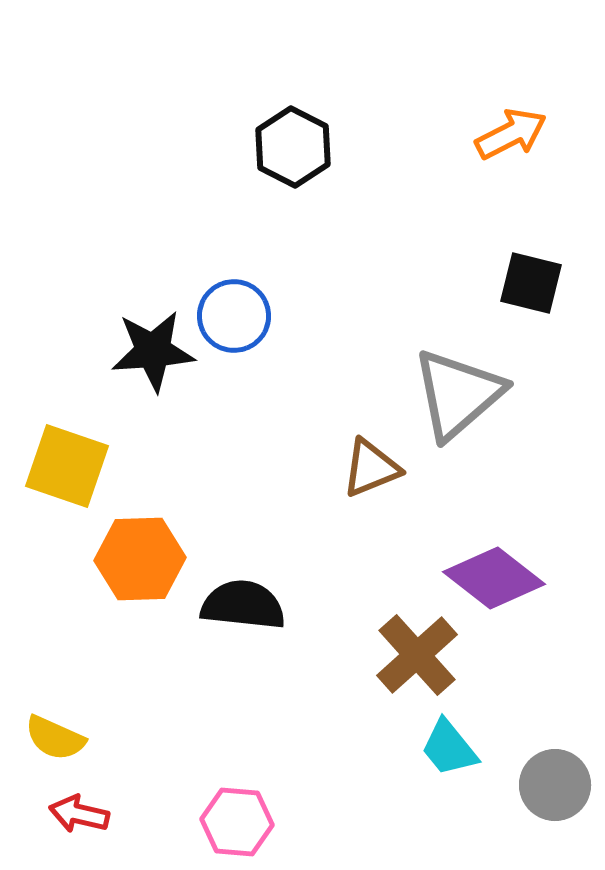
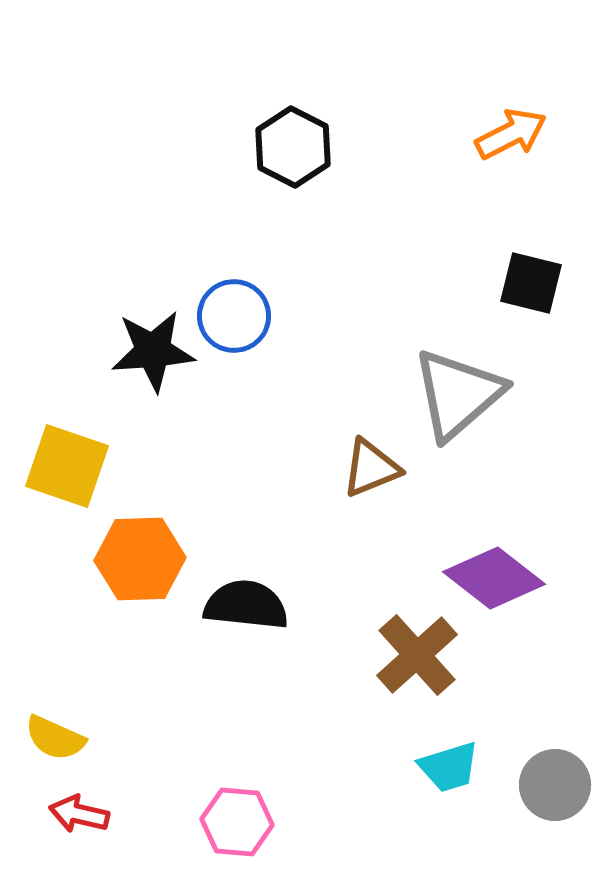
black semicircle: moved 3 px right
cyan trapezoid: moved 19 px down; rotated 68 degrees counterclockwise
